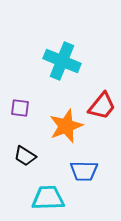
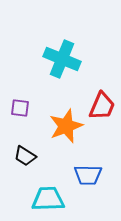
cyan cross: moved 2 px up
red trapezoid: rotated 16 degrees counterclockwise
blue trapezoid: moved 4 px right, 4 px down
cyan trapezoid: moved 1 px down
